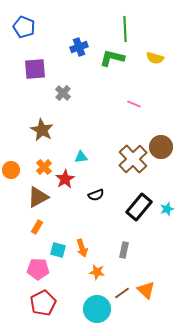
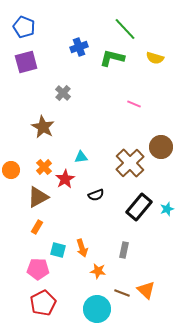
green line: rotated 40 degrees counterclockwise
purple square: moved 9 px left, 7 px up; rotated 10 degrees counterclockwise
brown star: moved 1 px right, 3 px up
brown cross: moved 3 px left, 4 px down
orange star: moved 1 px right, 1 px up
brown line: rotated 56 degrees clockwise
